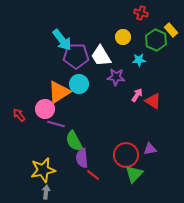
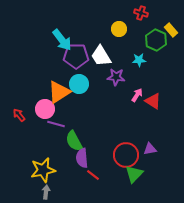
yellow circle: moved 4 px left, 8 px up
